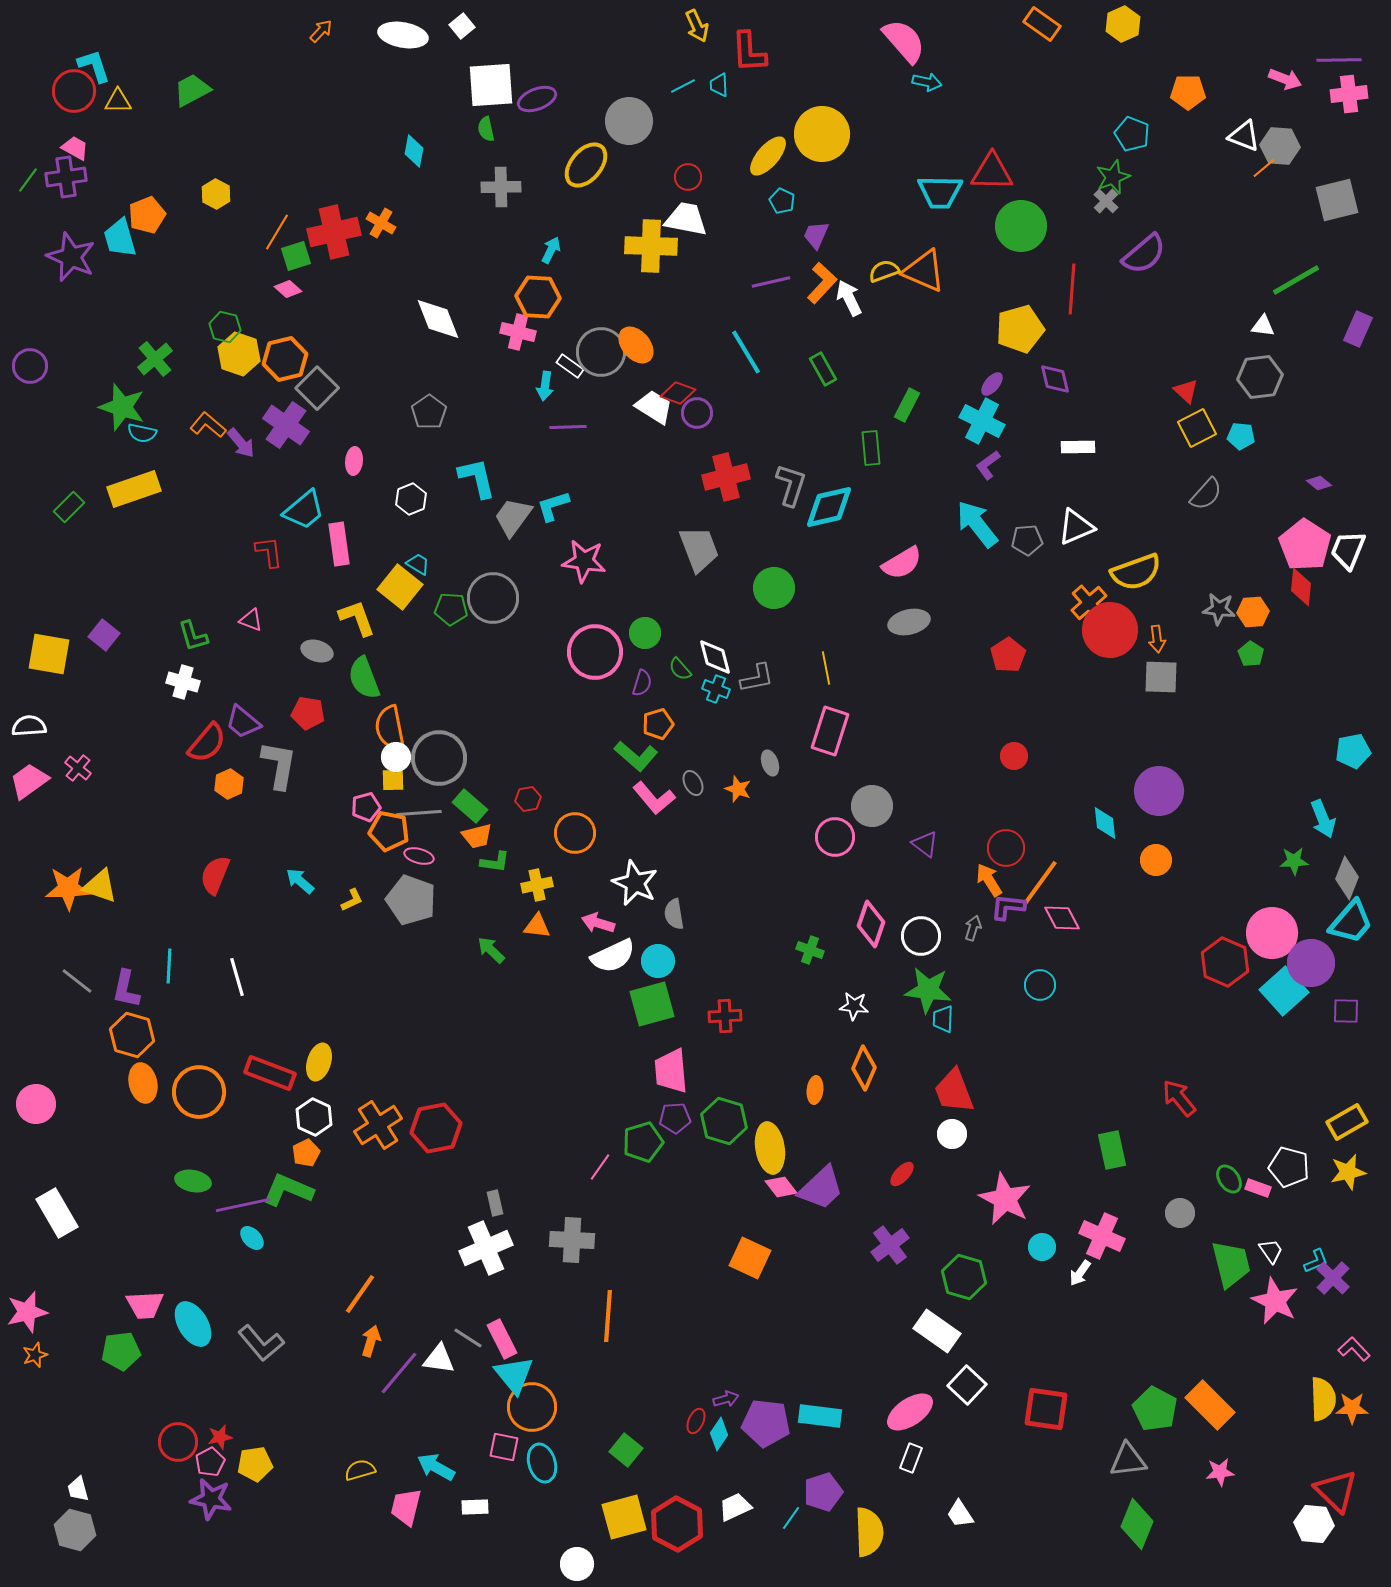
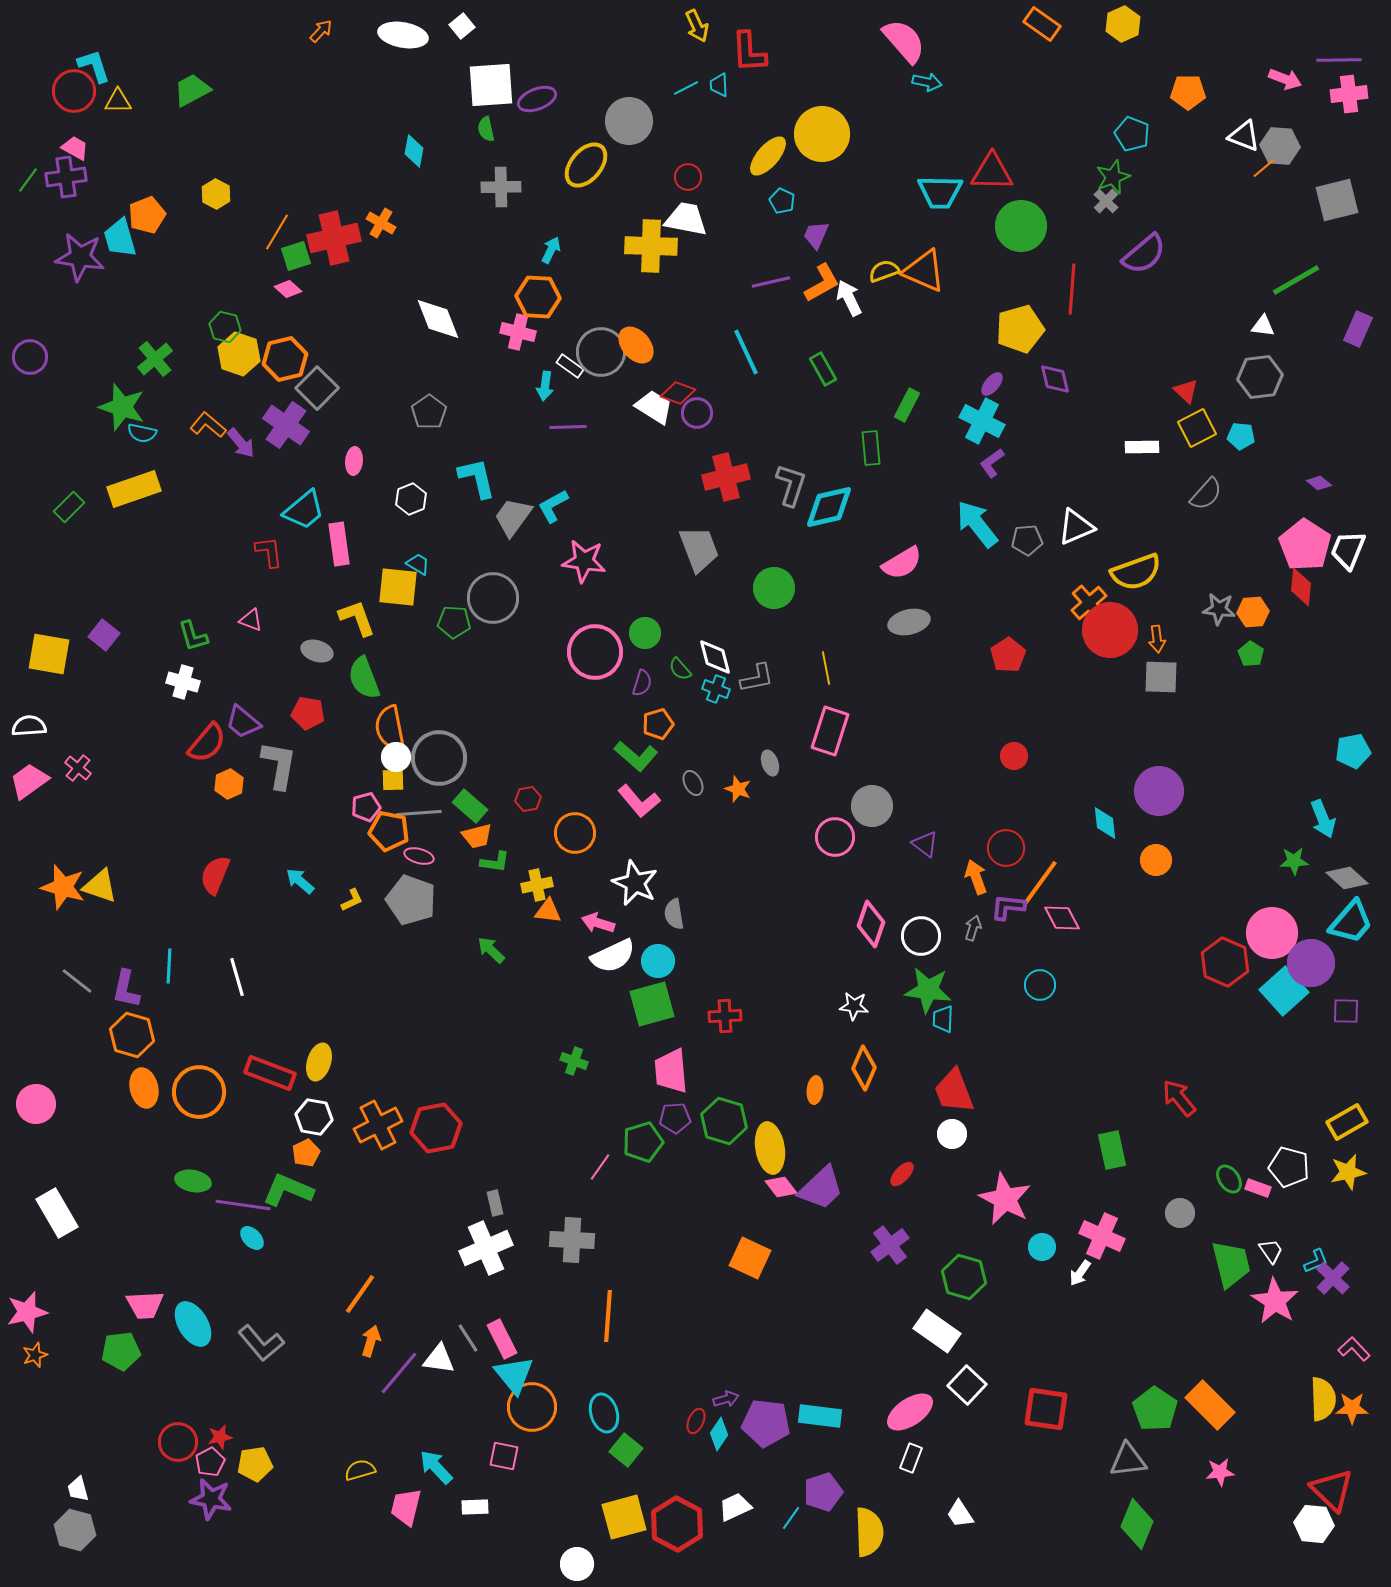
cyan line at (683, 86): moved 3 px right, 2 px down
red cross at (334, 232): moved 6 px down
purple star at (71, 257): moved 9 px right; rotated 15 degrees counterclockwise
orange L-shape at (822, 283): rotated 18 degrees clockwise
cyan line at (746, 352): rotated 6 degrees clockwise
purple circle at (30, 366): moved 9 px up
white rectangle at (1078, 447): moved 64 px right
purple L-shape at (988, 465): moved 4 px right, 2 px up
cyan L-shape at (553, 506): rotated 12 degrees counterclockwise
yellow square at (400, 587): moved 2 px left; rotated 33 degrees counterclockwise
green pentagon at (451, 609): moved 3 px right, 13 px down
pink L-shape at (654, 798): moved 15 px left, 3 px down
gray diamond at (1347, 878): rotated 69 degrees counterclockwise
orange arrow at (989, 880): moved 13 px left, 3 px up; rotated 12 degrees clockwise
orange star at (68, 888): moved 5 px left, 1 px up; rotated 18 degrees clockwise
orange triangle at (537, 926): moved 11 px right, 15 px up
green cross at (810, 950): moved 236 px left, 111 px down
orange ellipse at (143, 1083): moved 1 px right, 5 px down
white hexagon at (314, 1117): rotated 15 degrees counterclockwise
orange cross at (378, 1125): rotated 6 degrees clockwise
purple line at (243, 1205): rotated 20 degrees clockwise
pink star at (1275, 1301): rotated 6 degrees clockwise
gray line at (468, 1338): rotated 24 degrees clockwise
green pentagon at (1155, 1409): rotated 6 degrees clockwise
pink square at (504, 1447): moved 9 px down
cyan ellipse at (542, 1463): moved 62 px right, 50 px up
cyan arrow at (436, 1467): rotated 18 degrees clockwise
red triangle at (1336, 1491): moved 4 px left, 1 px up
